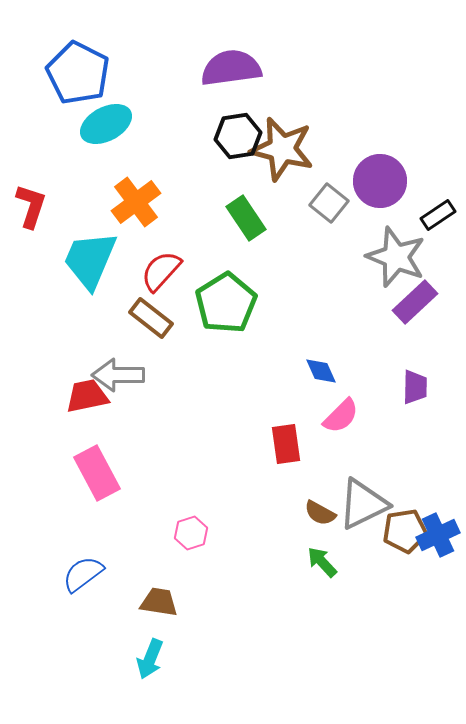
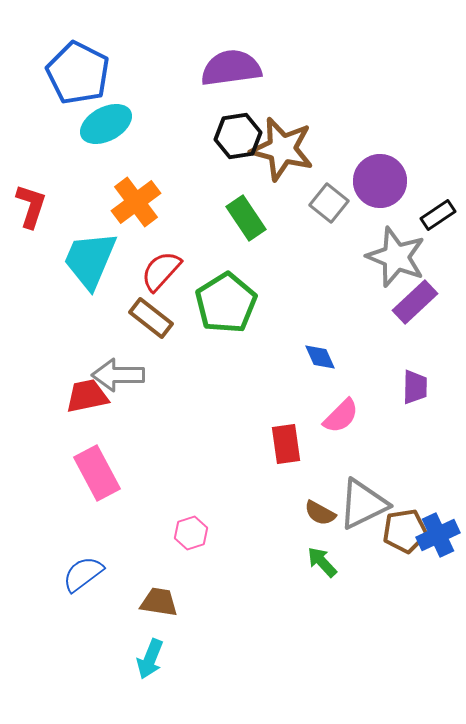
blue diamond: moved 1 px left, 14 px up
